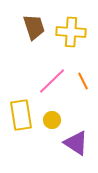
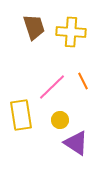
pink line: moved 6 px down
yellow circle: moved 8 px right
